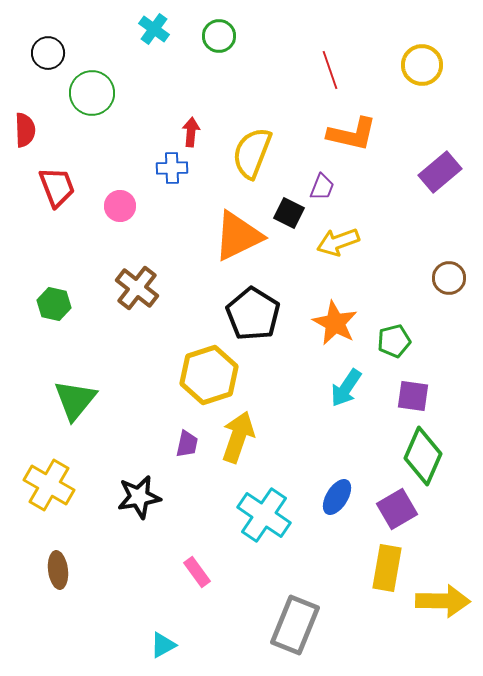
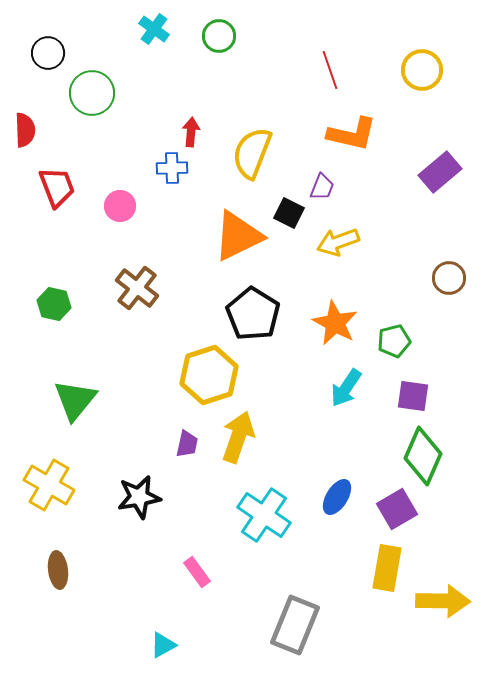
yellow circle at (422, 65): moved 5 px down
